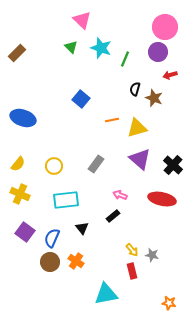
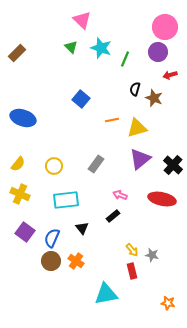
purple triangle: rotated 40 degrees clockwise
brown circle: moved 1 px right, 1 px up
orange star: moved 1 px left
